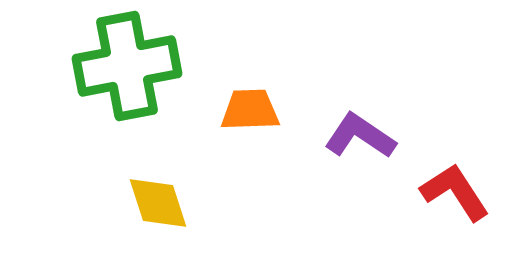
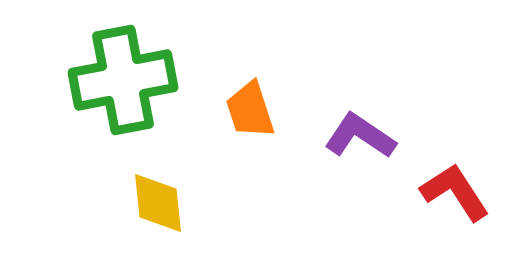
green cross: moved 4 px left, 14 px down
orange trapezoid: rotated 106 degrees counterclockwise
yellow diamond: rotated 12 degrees clockwise
